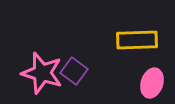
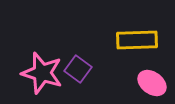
purple square: moved 4 px right, 2 px up
pink ellipse: rotated 72 degrees counterclockwise
